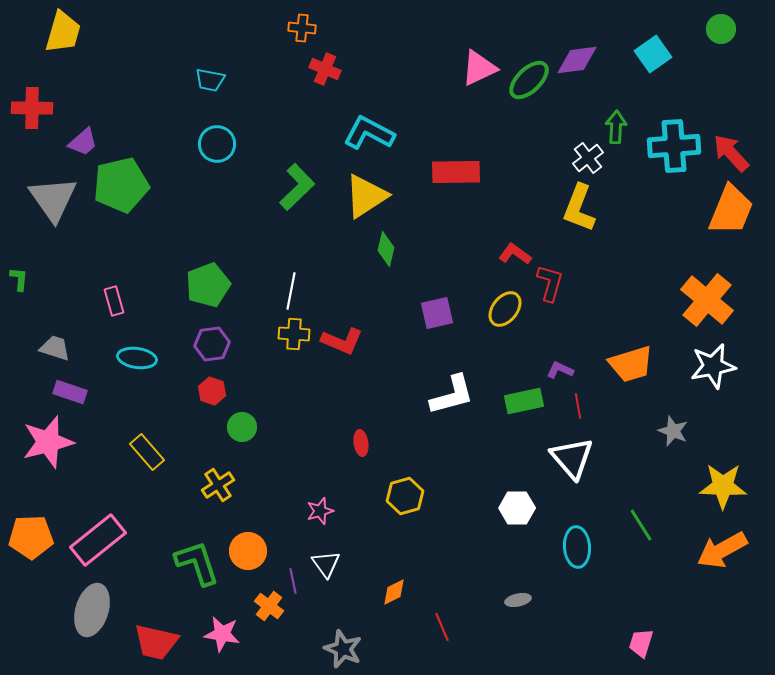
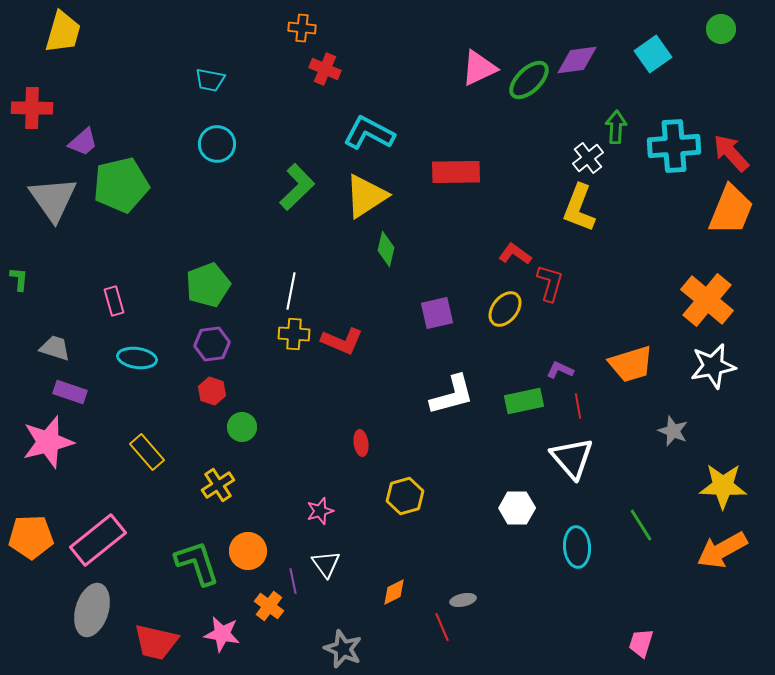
gray ellipse at (518, 600): moved 55 px left
